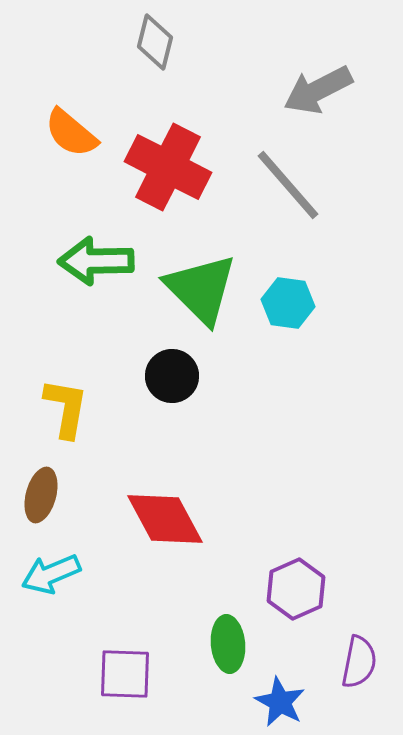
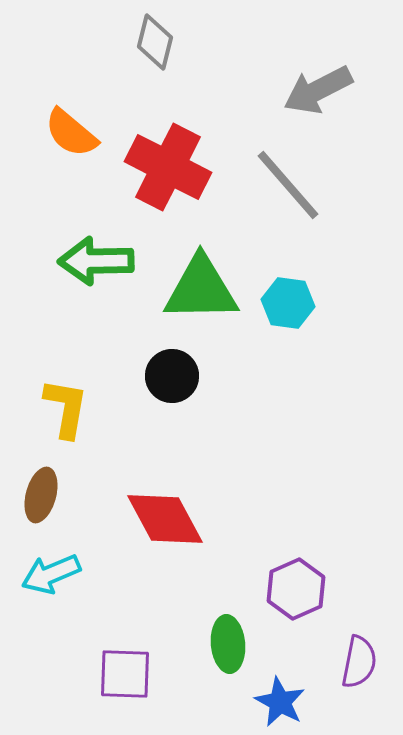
green triangle: rotated 46 degrees counterclockwise
